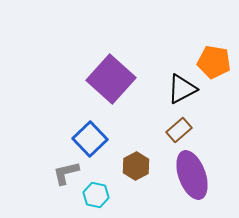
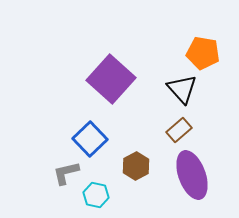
orange pentagon: moved 11 px left, 9 px up
black triangle: rotated 44 degrees counterclockwise
